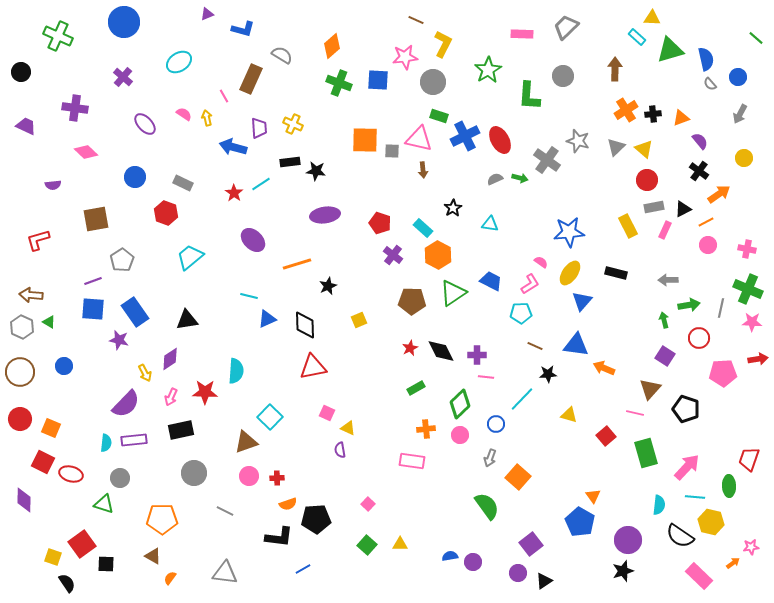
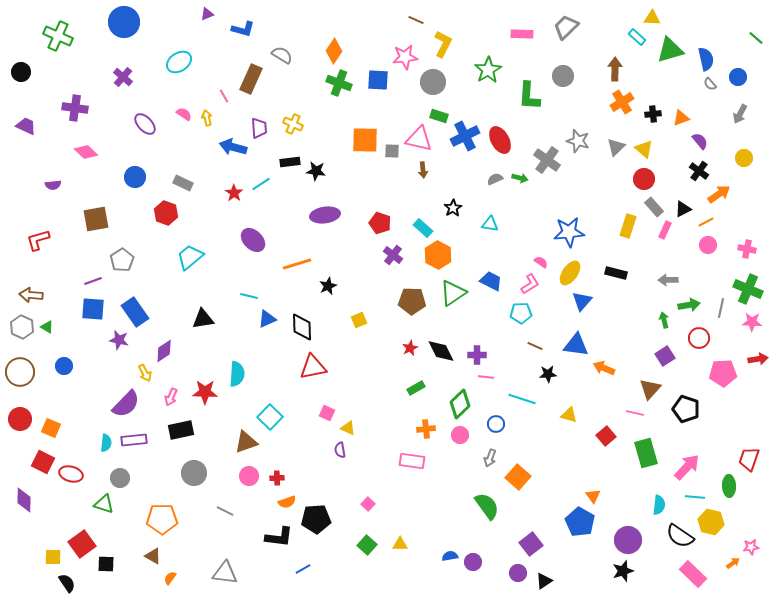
orange diamond at (332, 46): moved 2 px right, 5 px down; rotated 15 degrees counterclockwise
orange cross at (626, 110): moved 4 px left, 8 px up
red circle at (647, 180): moved 3 px left, 1 px up
gray rectangle at (654, 207): rotated 60 degrees clockwise
yellow rectangle at (628, 226): rotated 45 degrees clockwise
black triangle at (187, 320): moved 16 px right, 1 px up
green triangle at (49, 322): moved 2 px left, 5 px down
black diamond at (305, 325): moved 3 px left, 2 px down
purple square at (665, 356): rotated 24 degrees clockwise
purple diamond at (170, 359): moved 6 px left, 8 px up
cyan semicircle at (236, 371): moved 1 px right, 3 px down
cyan line at (522, 399): rotated 64 degrees clockwise
orange semicircle at (288, 504): moved 1 px left, 2 px up
yellow square at (53, 557): rotated 18 degrees counterclockwise
pink rectangle at (699, 576): moved 6 px left, 2 px up
